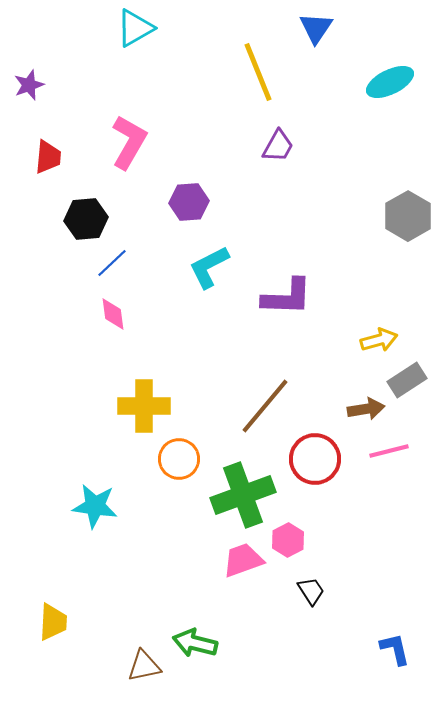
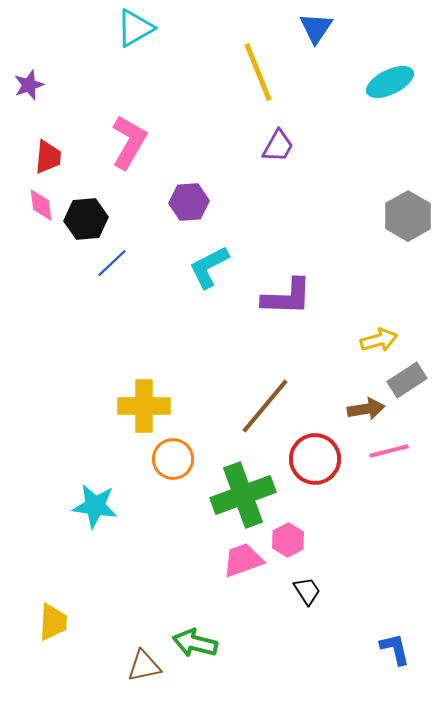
pink diamond: moved 72 px left, 109 px up
orange circle: moved 6 px left
black trapezoid: moved 4 px left
